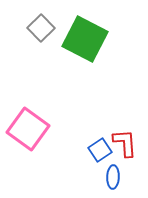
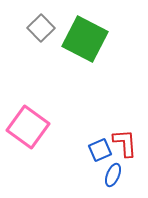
pink square: moved 2 px up
blue square: rotated 10 degrees clockwise
blue ellipse: moved 2 px up; rotated 20 degrees clockwise
